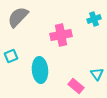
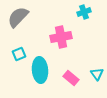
cyan cross: moved 10 px left, 7 px up
pink cross: moved 2 px down
cyan square: moved 8 px right, 2 px up
pink rectangle: moved 5 px left, 8 px up
